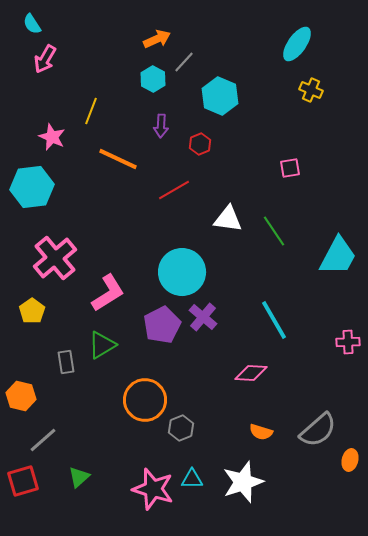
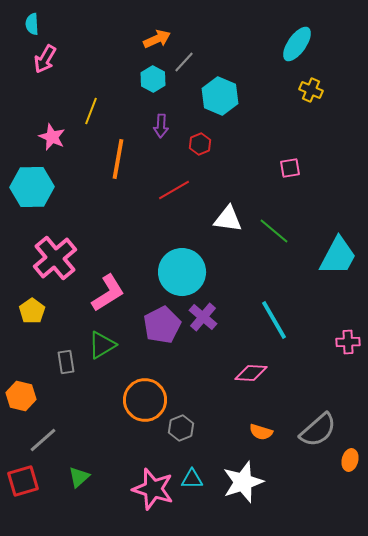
cyan semicircle at (32, 24): rotated 30 degrees clockwise
orange line at (118, 159): rotated 75 degrees clockwise
cyan hexagon at (32, 187): rotated 6 degrees clockwise
green line at (274, 231): rotated 16 degrees counterclockwise
